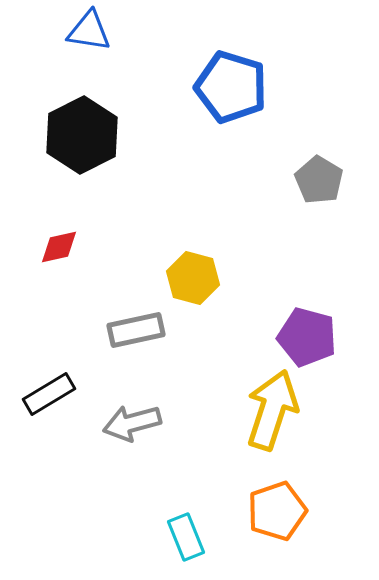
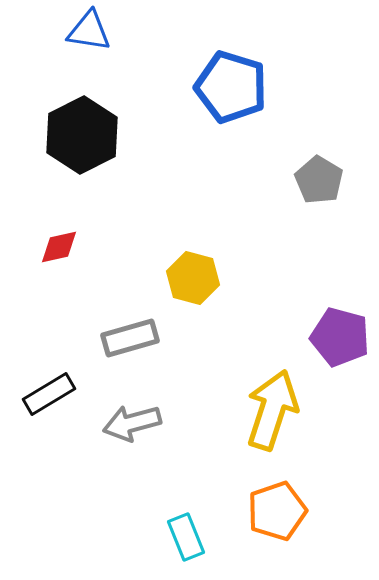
gray rectangle: moved 6 px left, 8 px down; rotated 4 degrees counterclockwise
purple pentagon: moved 33 px right
